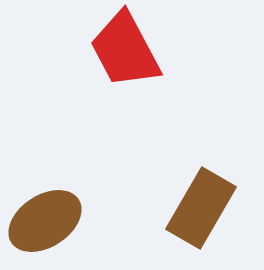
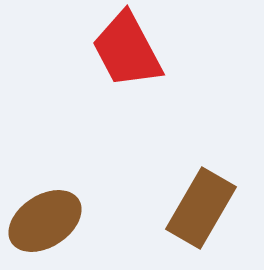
red trapezoid: moved 2 px right
